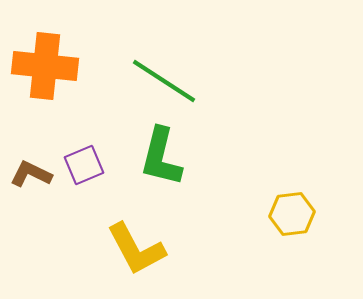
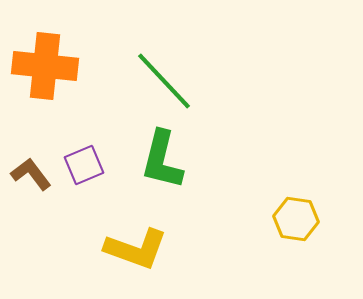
green line: rotated 14 degrees clockwise
green L-shape: moved 1 px right, 3 px down
brown L-shape: rotated 27 degrees clockwise
yellow hexagon: moved 4 px right, 5 px down; rotated 15 degrees clockwise
yellow L-shape: rotated 42 degrees counterclockwise
